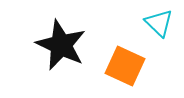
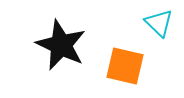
orange square: rotated 12 degrees counterclockwise
